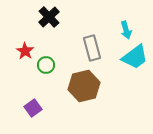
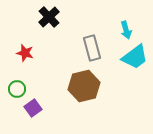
red star: moved 2 px down; rotated 18 degrees counterclockwise
green circle: moved 29 px left, 24 px down
